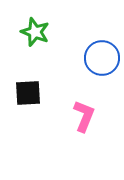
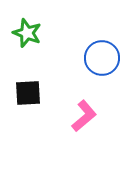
green star: moved 8 px left, 1 px down
pink L-shape: rotated 28 degrees clockwise
